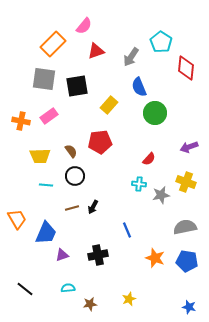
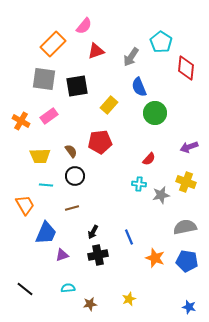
orange cross: rotated 18 degrees clockwise
black arrow: moved 25 px down
orange trapezoid: moved 8 px right, 14 px up
blue line: moved 2 px right, 7 px down
